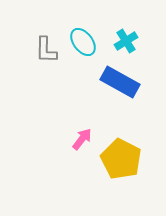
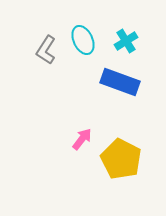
cyan ellipse: moved 2 px up; rotated 12 degrees clockwise
gray L-shape: rotated 32 degrees clockwise
blue rectangle: rotated 9 degrees counterclockwise
